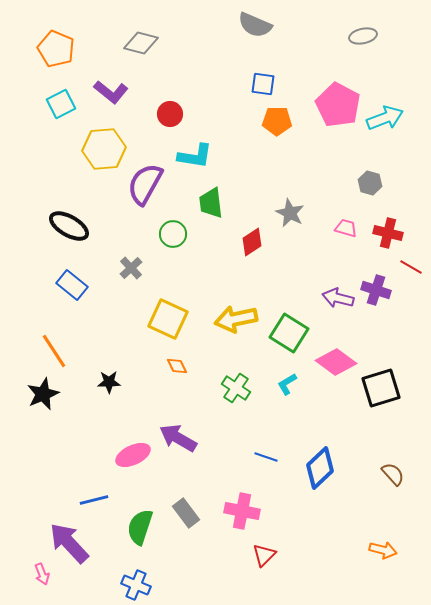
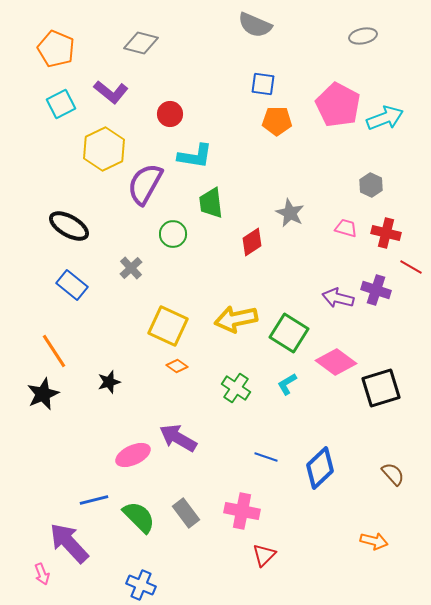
yellow hexagon at (104, 149): rotated 21 degrees counterclockwise
gray hexagon at (370, 183): moved 1 px right, 2 px down; rotated 10 degrees clockwise
red cross at (388, 233): moved 2 px left
yellow square at (168, 319): moved 7 px down
orange diamond at (177, 366): rotated 30 degrees counterclockwise
black star at (109, 382): rotated 15 degrees counterclockwise
green semicircle at (140, 527): moved 1 px left, 10 px up; rotated 117 degrees clockwise
orange arrow at (383, 550): moved 9 px left, 9 px up
blue cross at (136, 585): moved 5 px right
